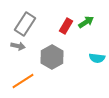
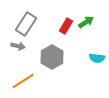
gray rectangle: moved 1 px right
